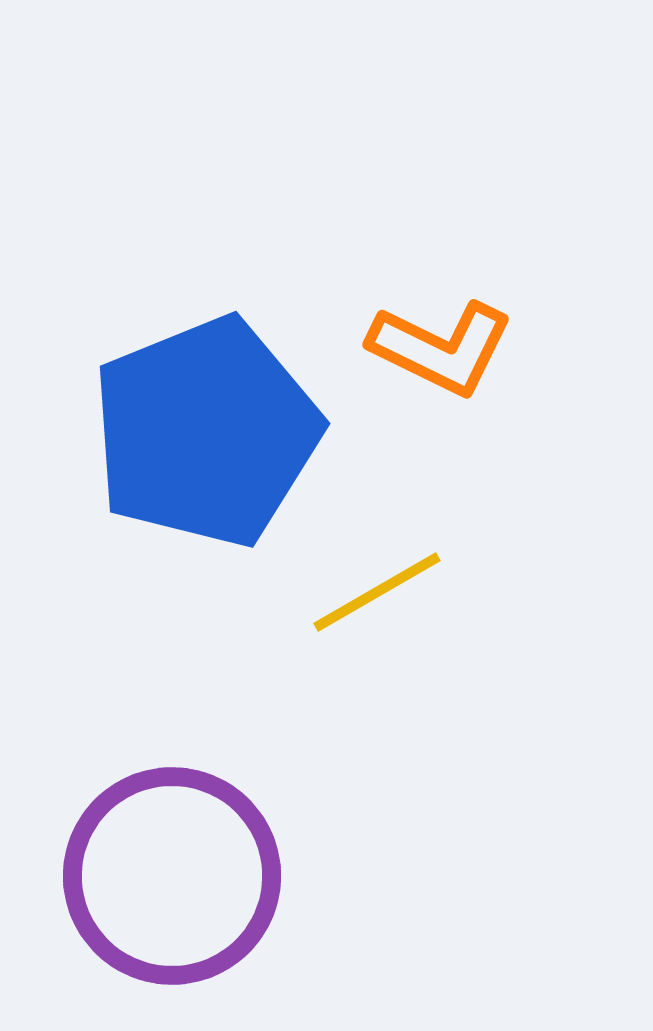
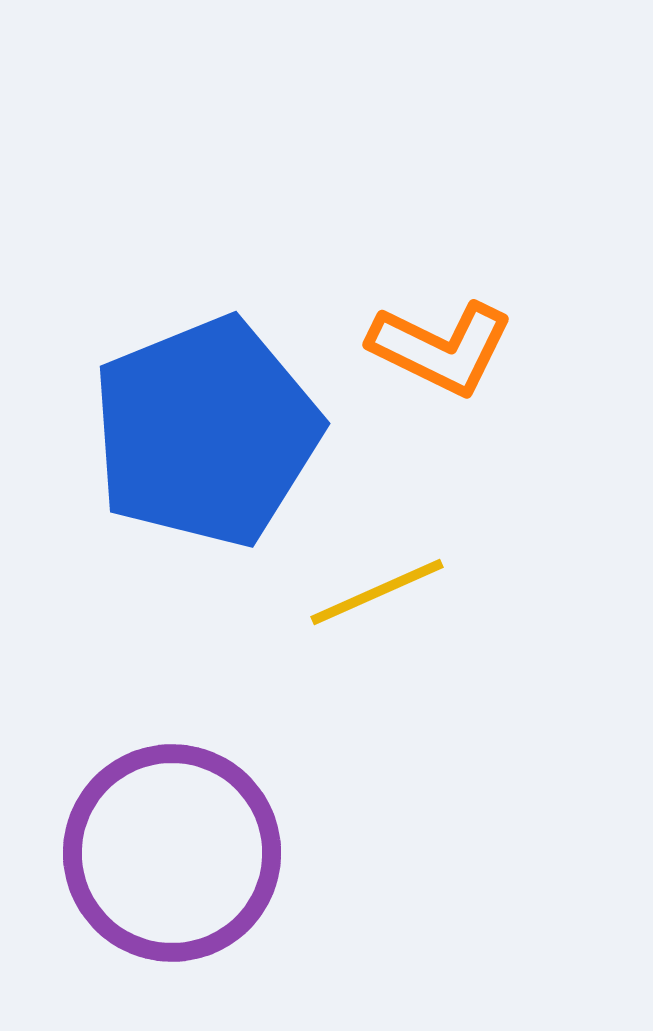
yellow line: rotated 6 degrees clockwise
purple circle: moved 23 px up
